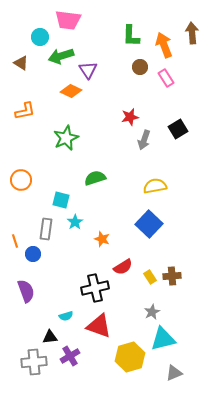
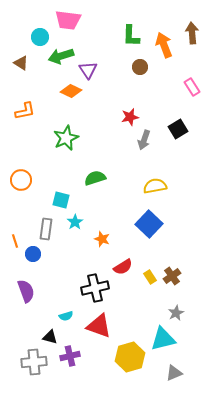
pink rectangle: moved 26 px right, 9 px down
brown cross: rotated 30 degrees counterclockwise
gray star: moved 24 px right, 1 px down
black triangle: rotated 21 degrees clockwise
purple cross: rotated 18 degrees clockwise
